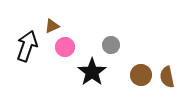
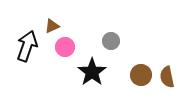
gray circle: moved 4 px up
